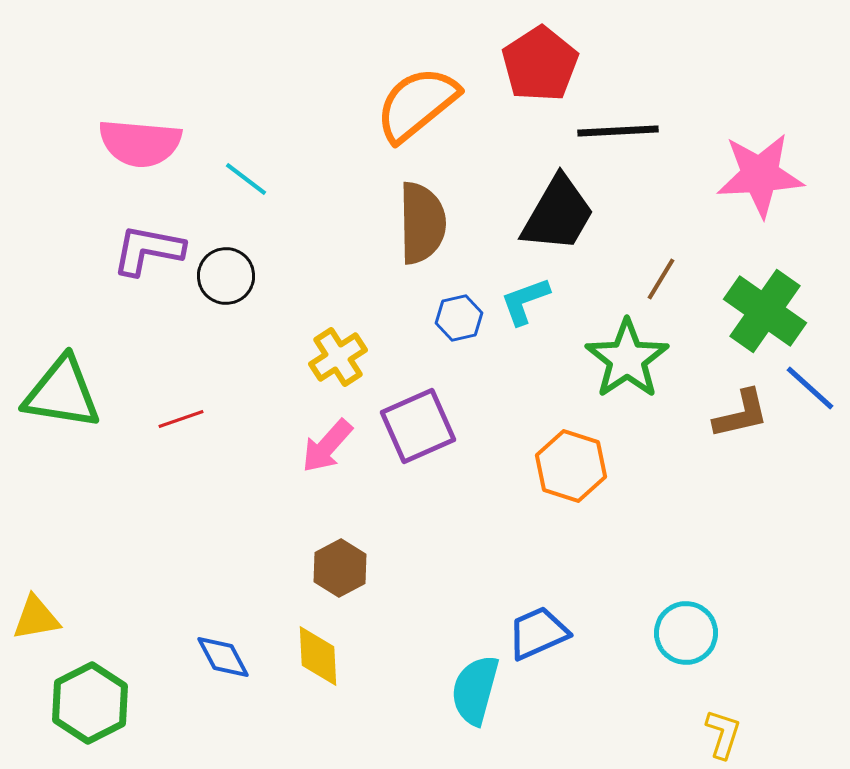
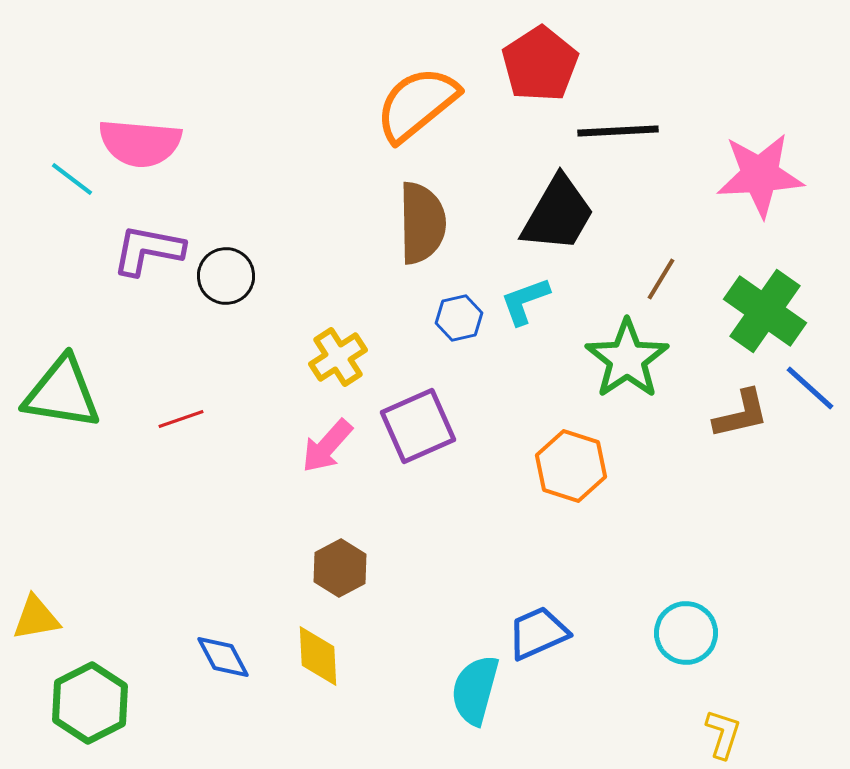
cyan line: moved 174 px left
